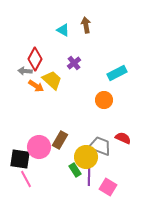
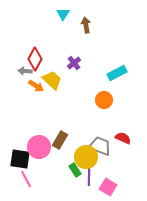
cyan triangle: moved 16 px up; rotated 32 degrees clockwise
